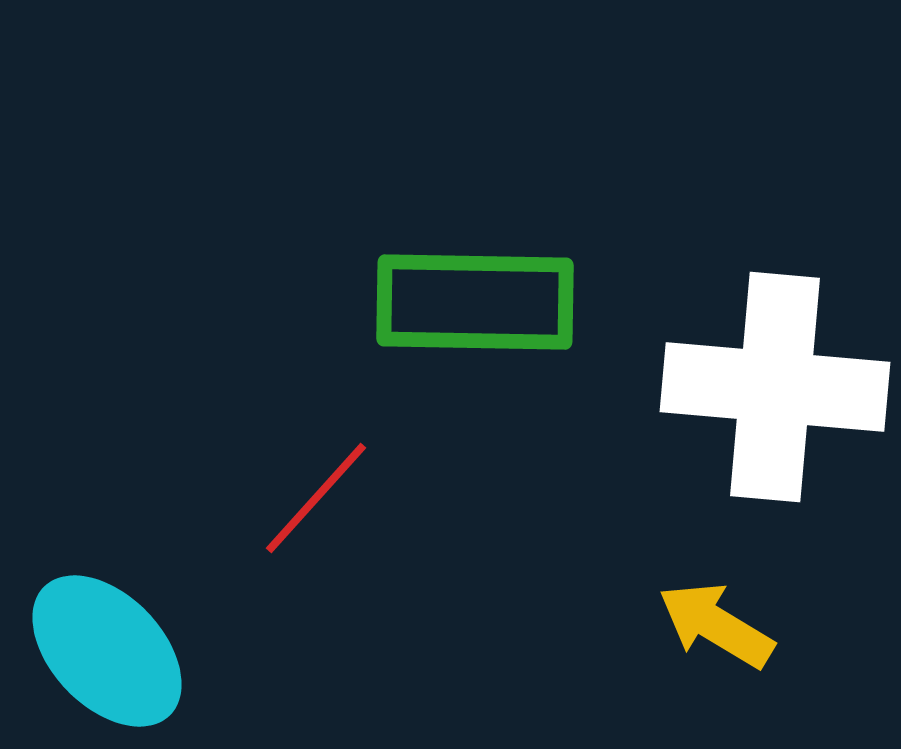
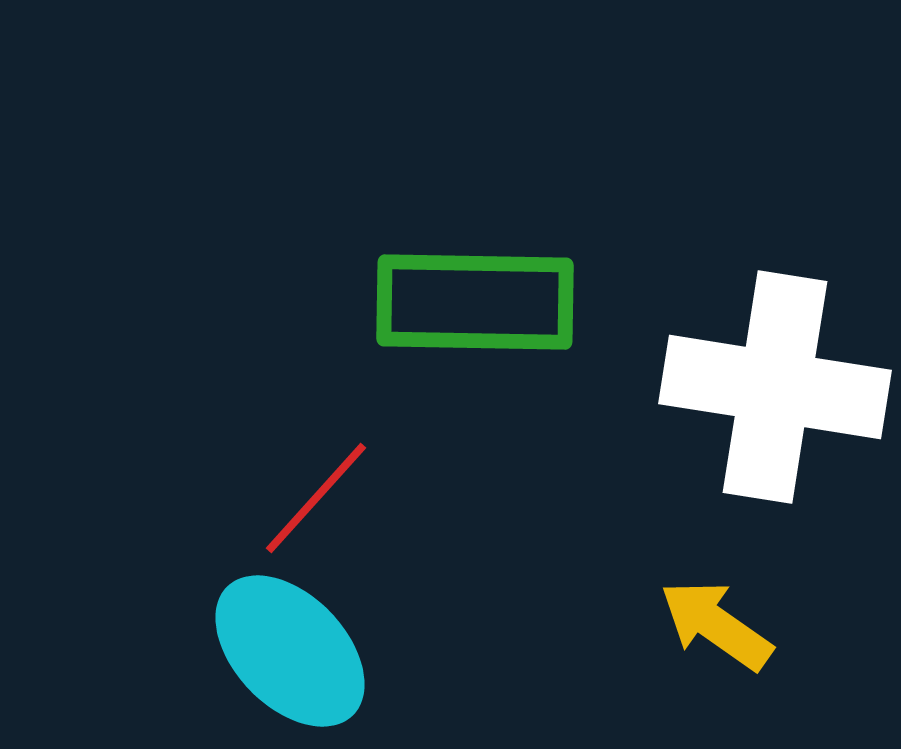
white cross: rotated 4 degrees clockwise
yellow arrow: rotated 4 degrees clockwise
cyan ellipse: moved 183 px right
